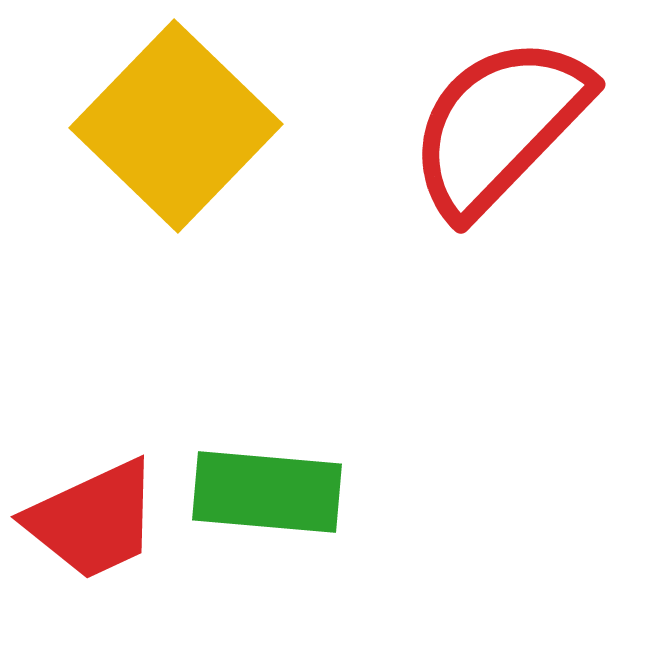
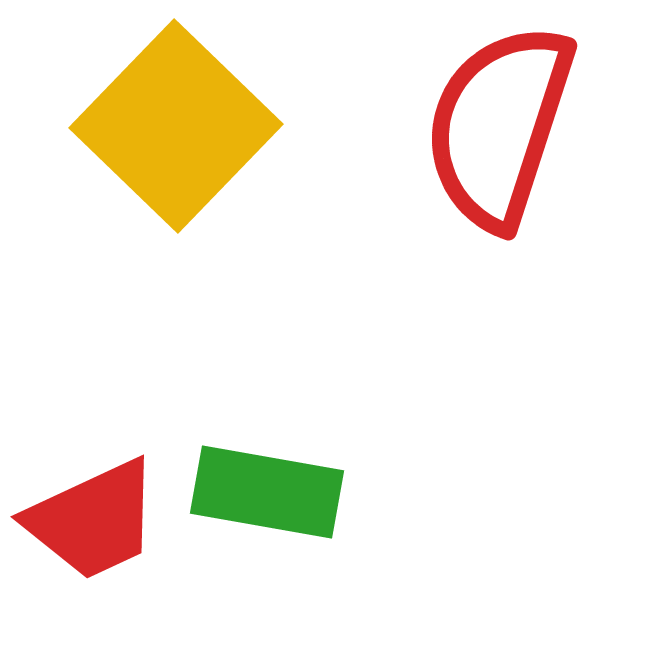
red semicircle: rotated 26 degrees counterclockwise
green rectangle: rotated 5 degrees clockwise
